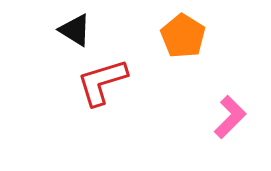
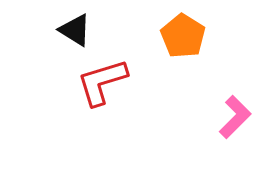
pink L-shape: moved 5 px right
